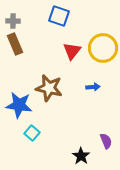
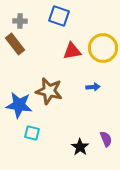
gray cross: moved 7 px right
brown rectangle: rotated 15 degrees counterclockwise
red triangle: rotated 42 degrees clockwise
brown star: moved 3 px down
cyan square: rotated 28 degrees counterclockwise
purple semicircle: moved 2 px up
black star: moved 1 px left, 9 px up
